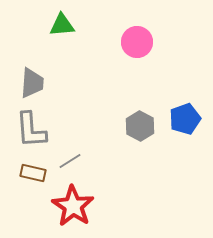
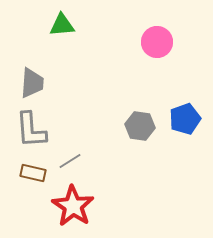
pink circle: moved 20 px right
gray hexagon: rotated 20 degrees counterclockwise
